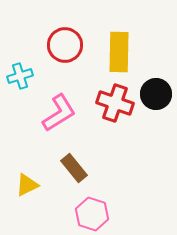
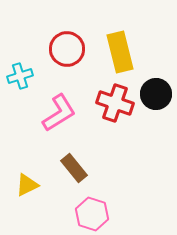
red circle: moved 2 px right, 4 px down
yellow rectangle: moved 1 px right; rotated 15 degrees counterclockwise
